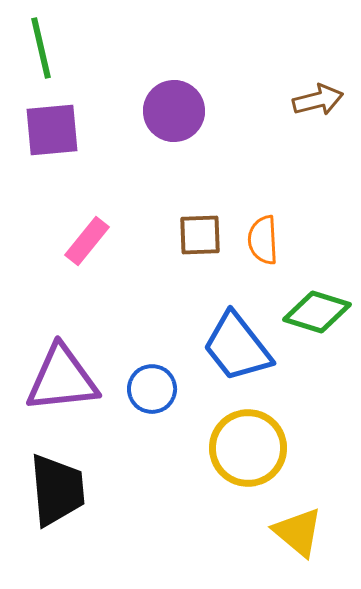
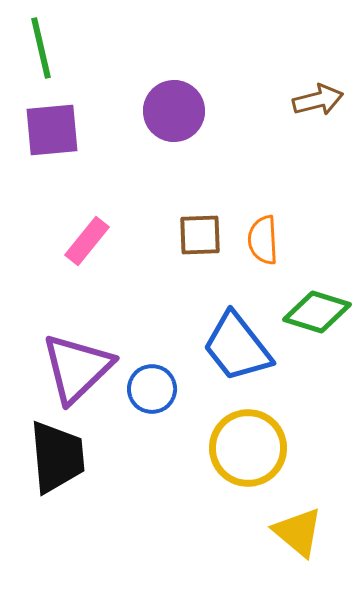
purple triangle: moved 15 px right, 11 px up; rotated 38 degrees counterclockwise
black trapezoid: moved 33 px up
